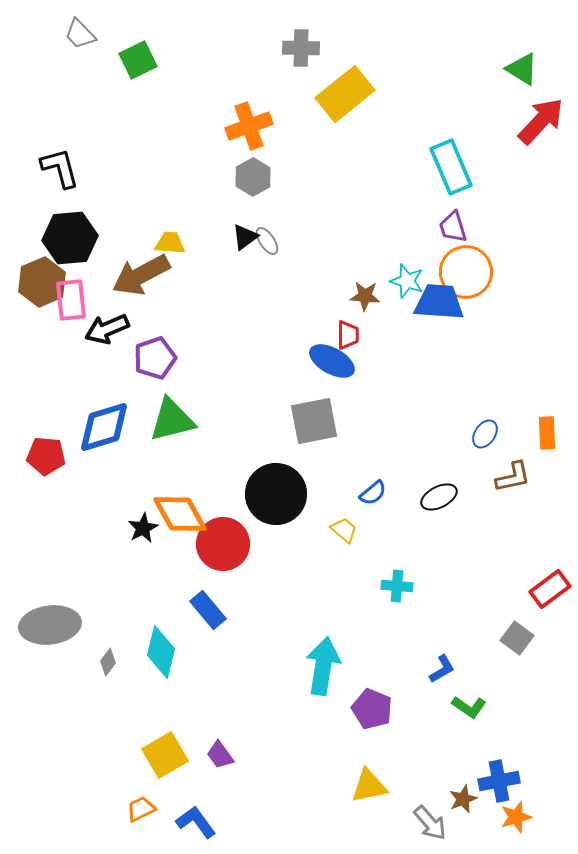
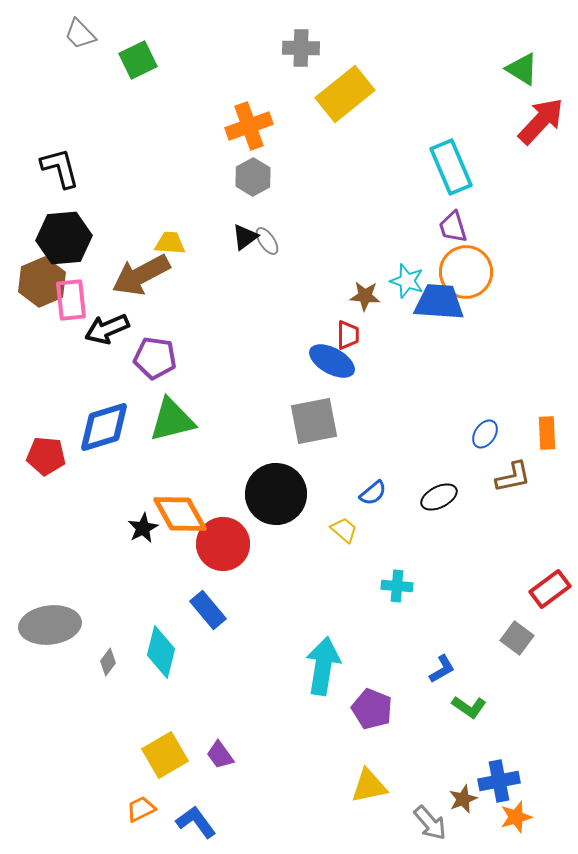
black hexagon at (70, 238): moved 6 px left
purple pentagon at (155, 358): rotated 27 degrees clockwise
